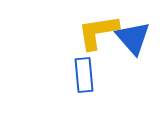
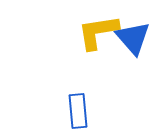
blue rectangle: moved 6 px left, 36 px down
